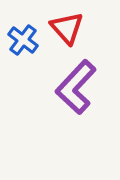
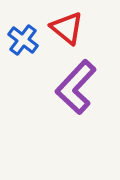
red triangle: rotated 9 degrees counterclockwise
